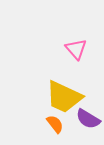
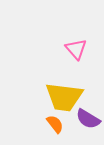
yellow trapezoid: rotated 18 degrees counterclockwise
